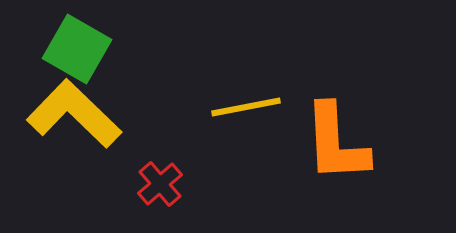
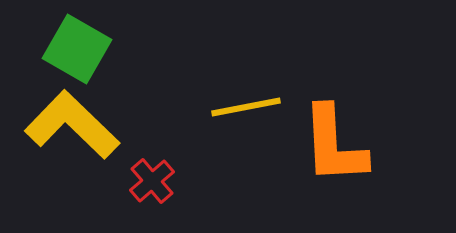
yellow L-shape: moved 2 px left, 11 px down
orange L-shape: moved 2 px left, 2 px down
red cross: moved 8 px left, 3 px up
